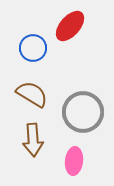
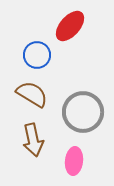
blue circle: moved 4 px right, 7 px down
brown arrow: rotated 8 degrees counterclockwise
